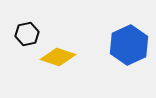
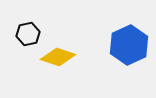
black hexagon: moved 1 px right
